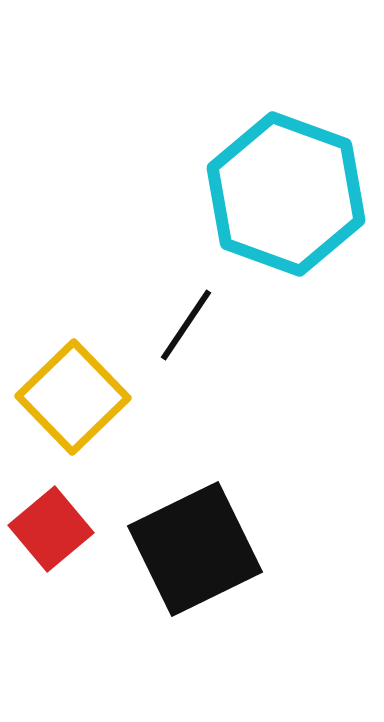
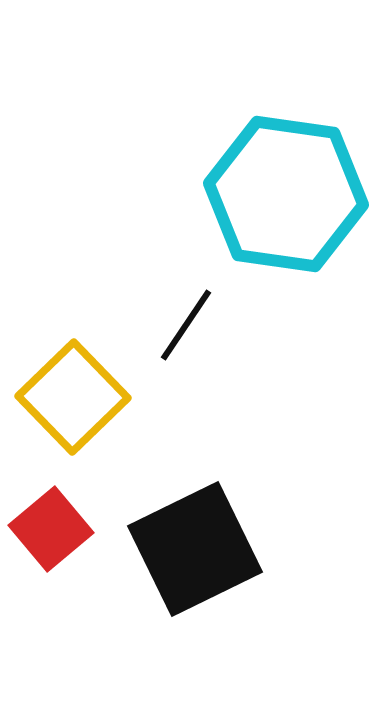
cyan hexagon: rotated 12 degrees counterclockwise
